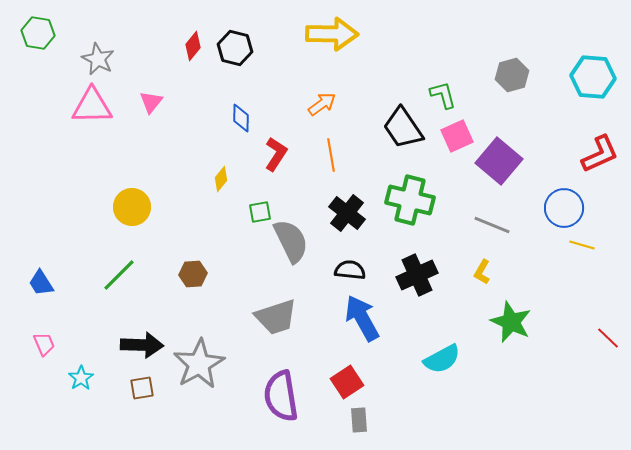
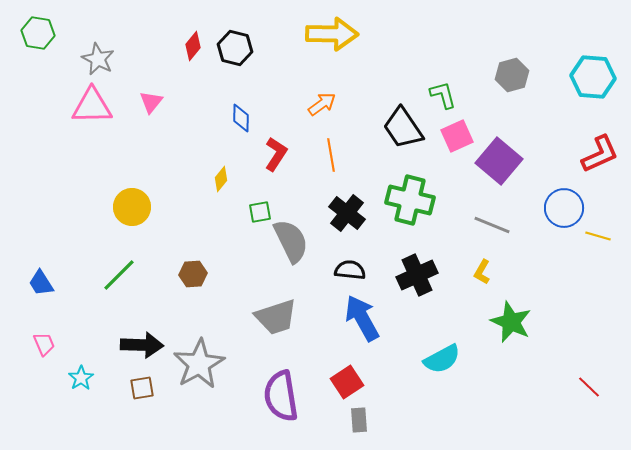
yellow line at (582, 245): moved 16 px right, 9 px up
red line at (608, 338): moved 19 px left, 49 px down
